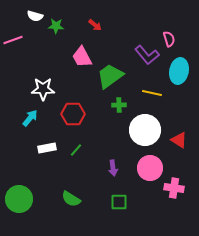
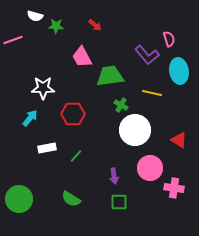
cyan ellipse: rotated 20 degrees counterclockwise
green trapezoid: rotated 28 degrees clockwise
white star: moved 1 px up
green cross: moved 2 px right; rotated 32 degrees clockwise
white circle: moved 10 px left
green line: moved 6 px down
purple arrow: moved 1 px right, 8 px down
